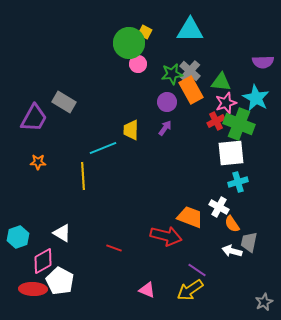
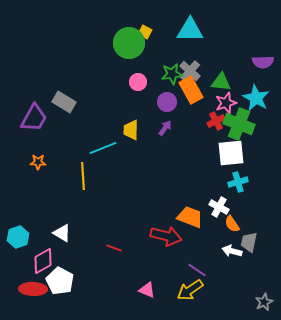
pink circle: moved 18 px down
